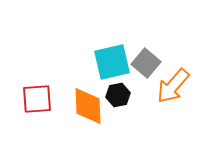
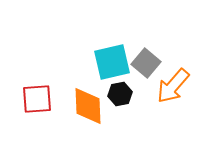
black hexagon: moved 2 px right, 1 px up
